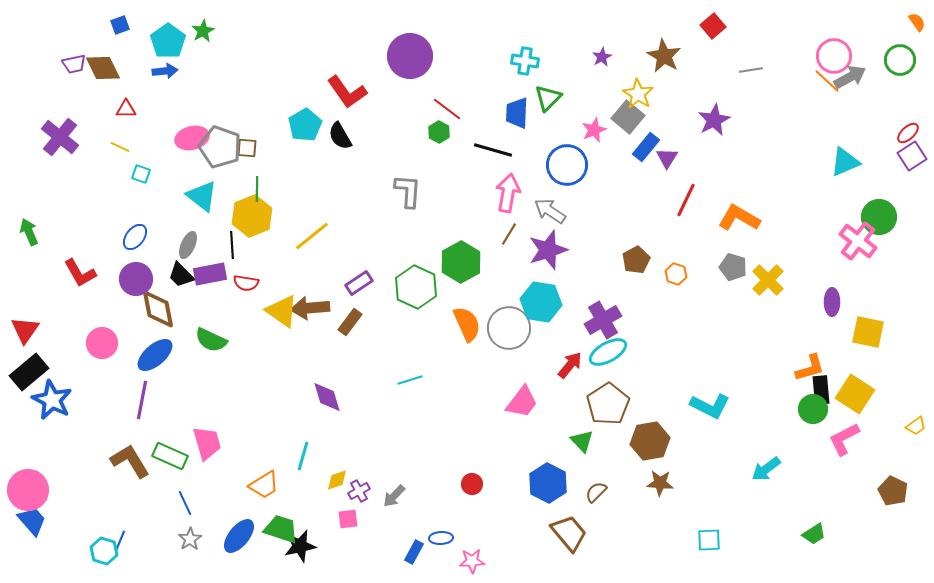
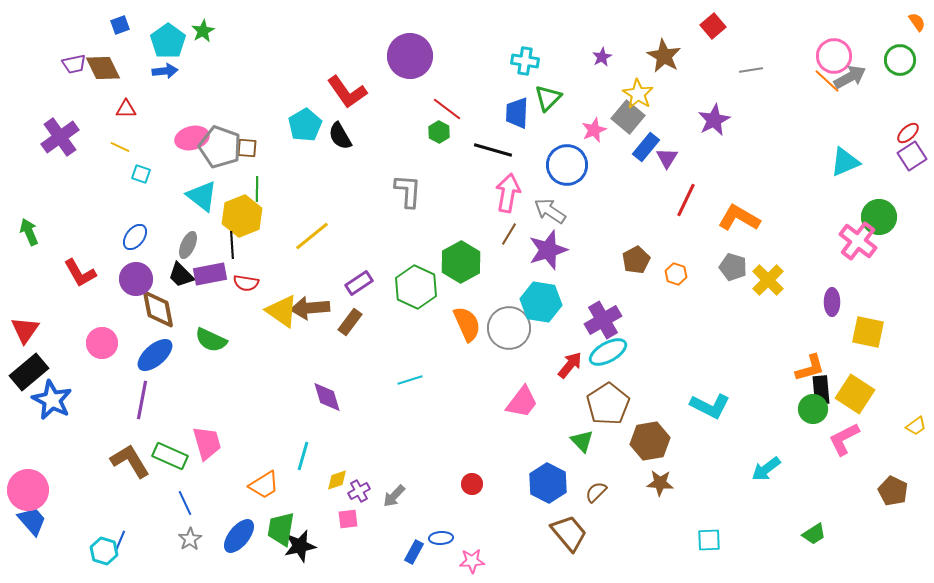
purple cross at (60, 137): rotated 15 degrees clockwise
yellow hexagon at (252, 216): moved 10 px left
green trapezoid at (281, 529): rotated 99 degrees counterclockwise
